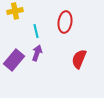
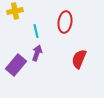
purple rectangle: moved 2 px right, 5 px down
